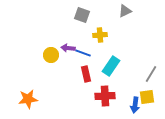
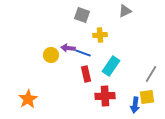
orange star: rotated 24 degrees counterclockwise
